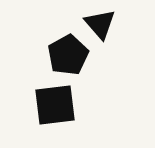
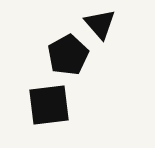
black square: moved 6 px left
